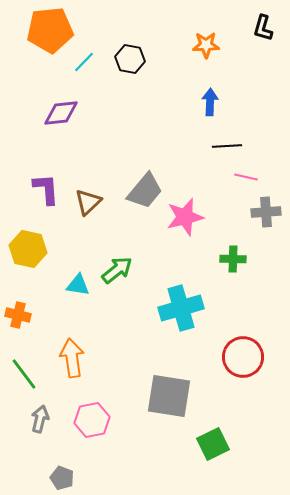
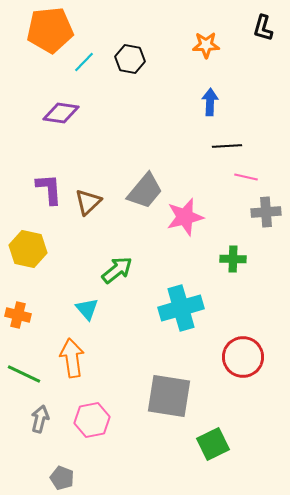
purple diamond: rotated 15 degrees clockwise
purple L-shape: moved 3 px right
cyan triangle: moved 9 px right, 24 px down; rotated 40 degrees clockwise
green line: rotated 28 degrees counterclockwise
